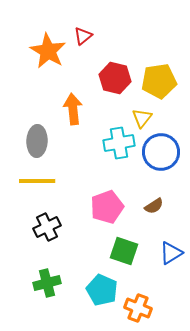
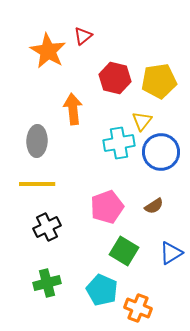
yellow triangle: moved 3 px down
yellow line: moved 3 px down
green square: rotated 12 degrees clockwise
